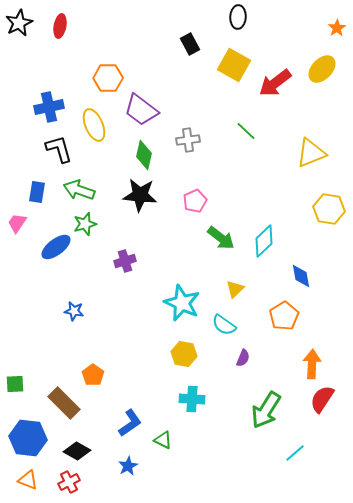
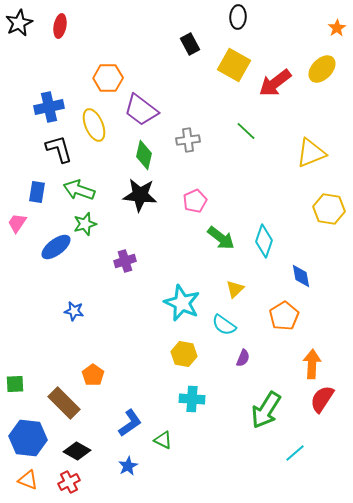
cyan diamond at (264, 241): rotated 28 degrees counterclockwise
